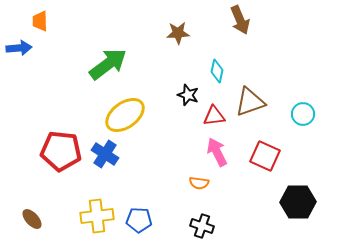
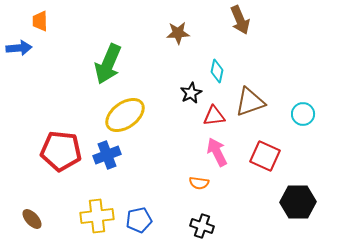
green arrow: rotated 150 degrees clockwise
black star: moved 3 px right, 2 px up; rotated 25 degrees clockwise
blue cross: moved 2 px right, 1 px down; rotated 36 degrees clockwise
blue pentagon: rotated 15 degrees counterclockwise
